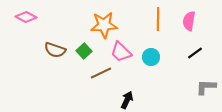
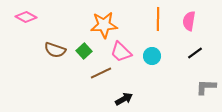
cyan circle: moved 1 px right, 1 px up
black arrow: moved 3 px left, 1 px up; rotated 36 degrees clockwise
